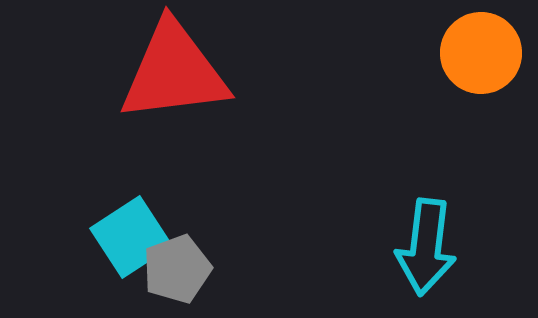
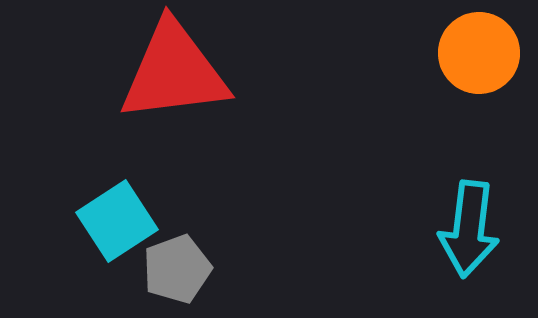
orange circle: moved 2 px left
cyan square: moved 14 px left, 16 px up
cyan arrow: moved 43 px right, 18 px up
